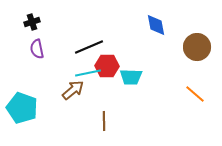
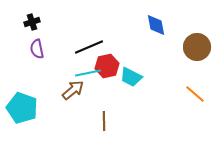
red hexagon: rotated 15 degrees counterclockwise
cyan trapezoid: rotated 25 degrees clockwise
